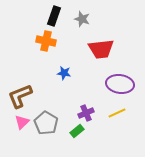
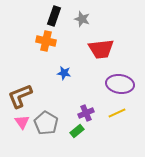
pink triangle: rotated 21 degrees counterclockwise
